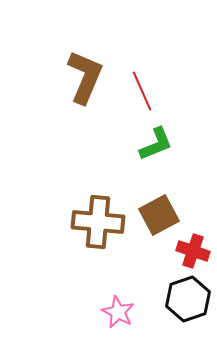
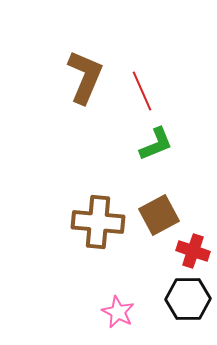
black hexagon: rotated 18 degrees clockwise
